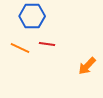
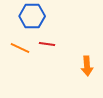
orange arrow: rotated 48 degrees counterclockwise
